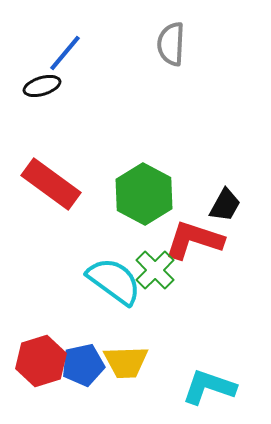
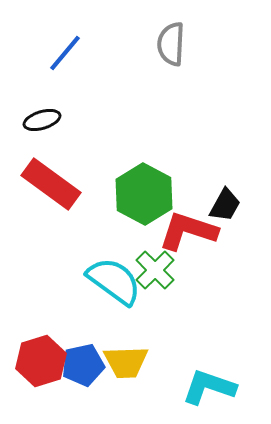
black ellipse: moved 34 px down
red L-shape: moved 6 px left, 9 px up
